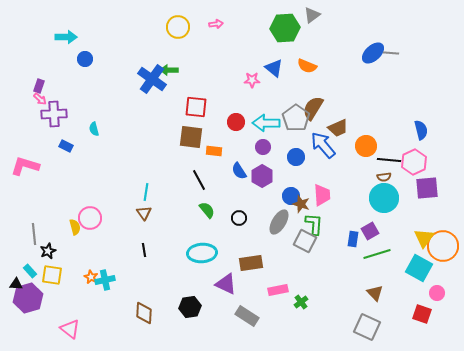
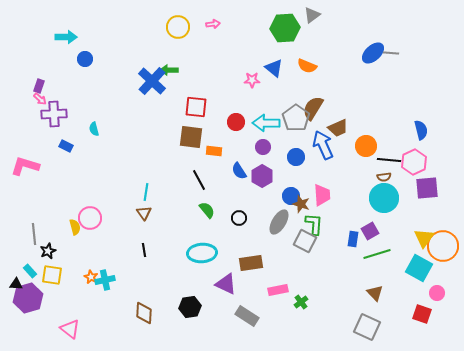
pink arrow at (216, 24): moved 3 px left
blue cross at (152, 79): moved 2 px down; rotated 8 degrees clockwise
blue arrow at (323, 145): rotated 16 degrees clockwise
